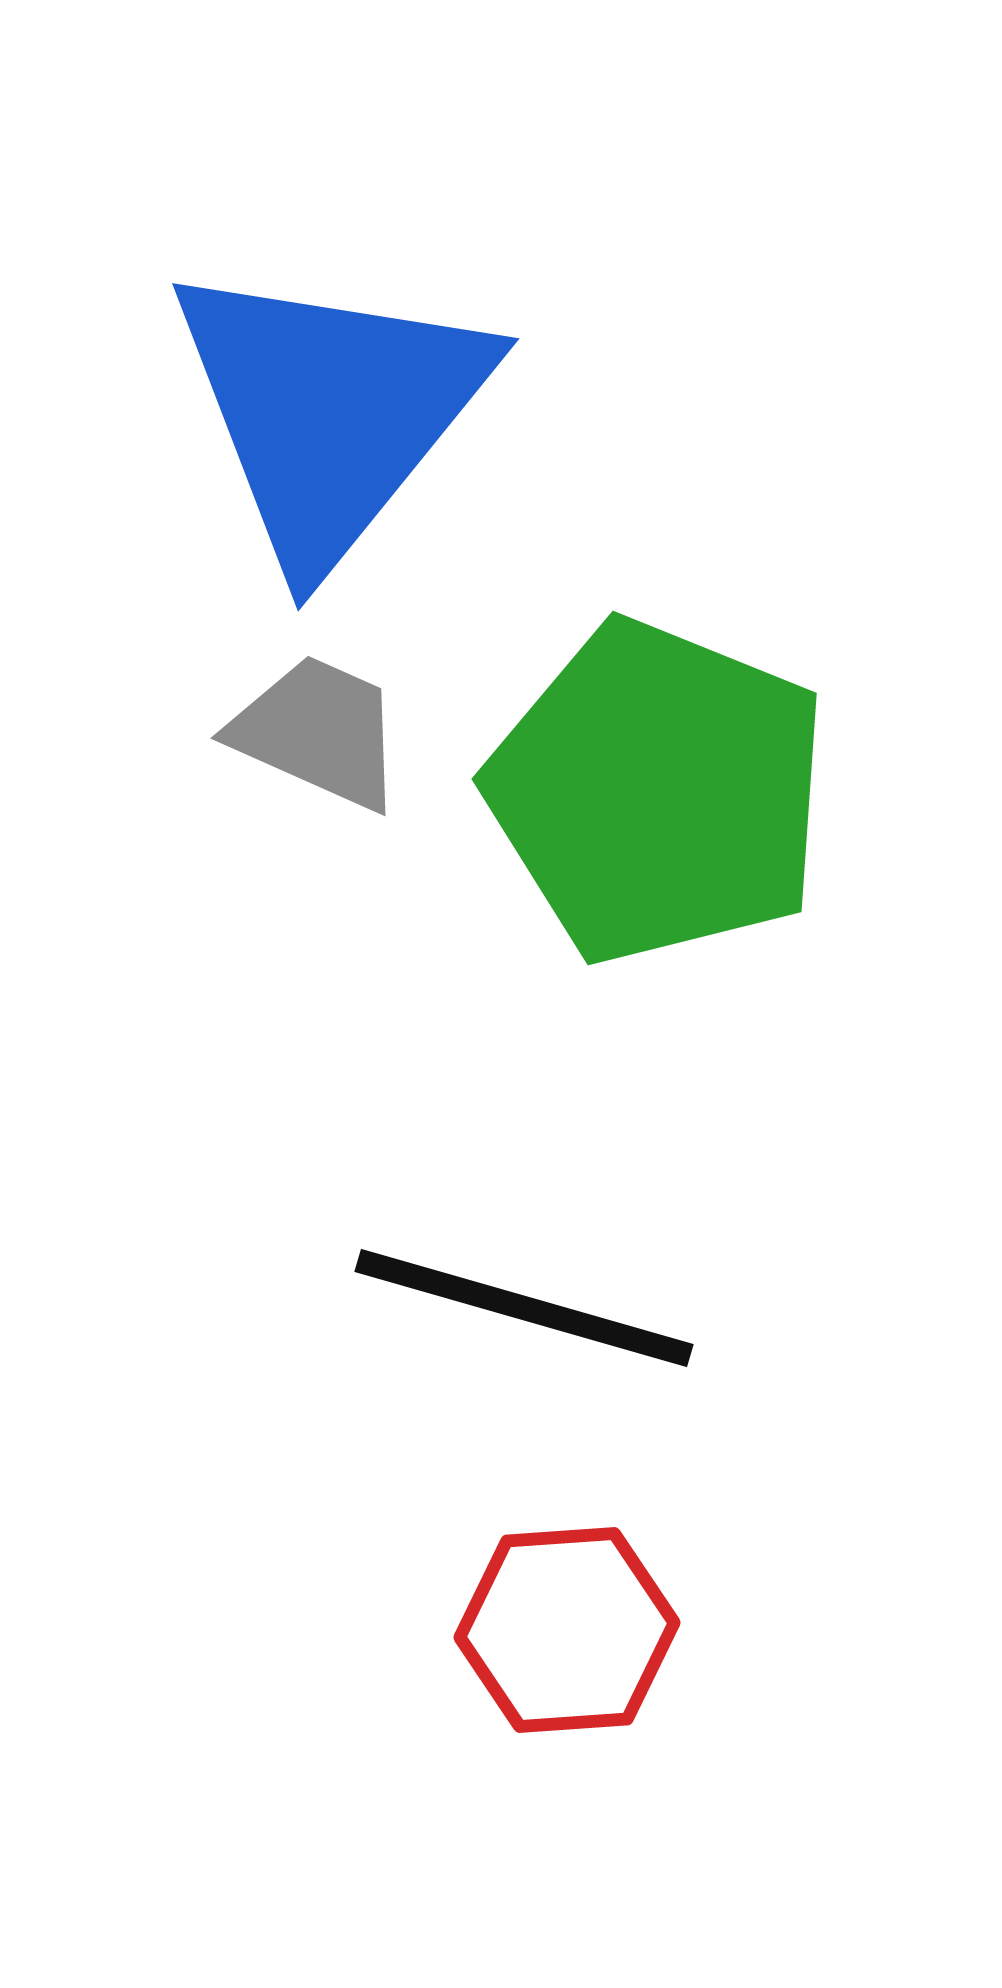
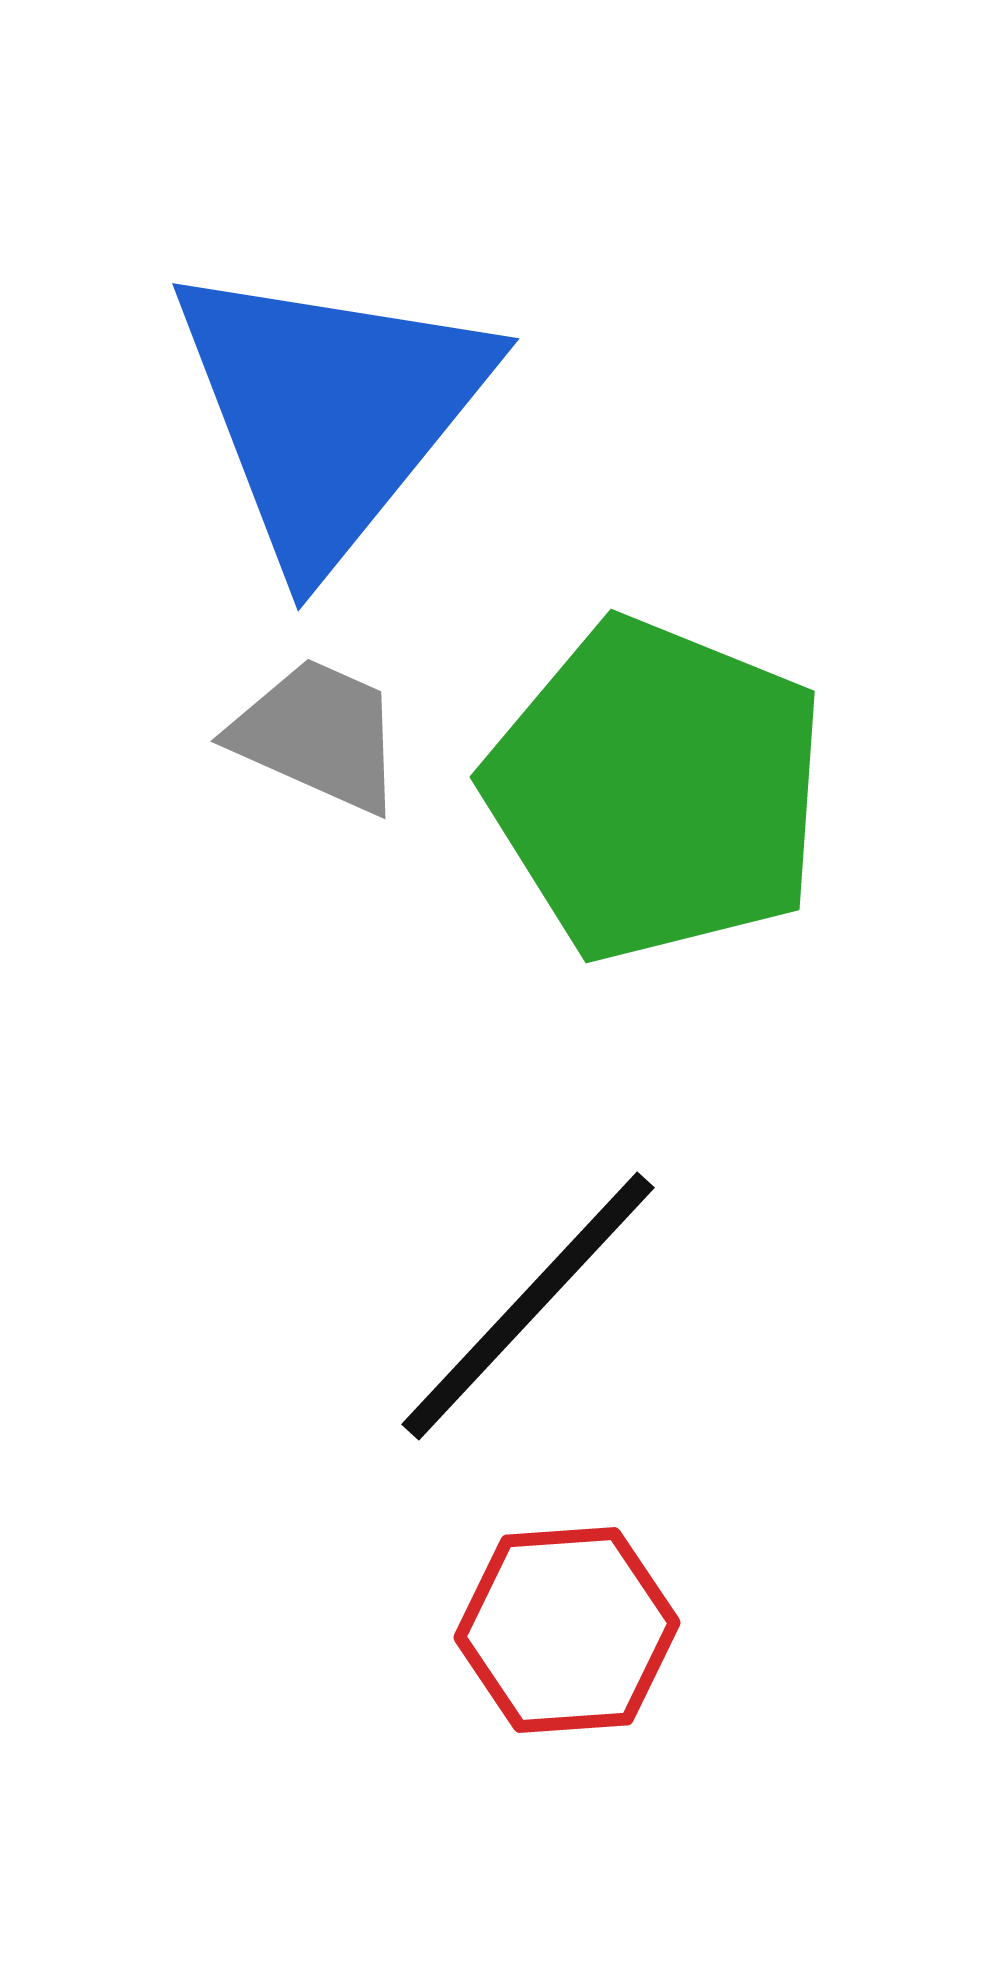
gray trapezoid: moved 3 px down
green pentagon: moved 2 px left, 2 px up
black line: moved 4 px right, 2 px up; rotated 63 degrees counterclockwise
